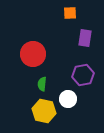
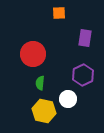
orange square: moved 11 px left
purple hexagon: rotated 15 degrees counterclockwise
green semicircle: moved 2 px left, 1 px up
